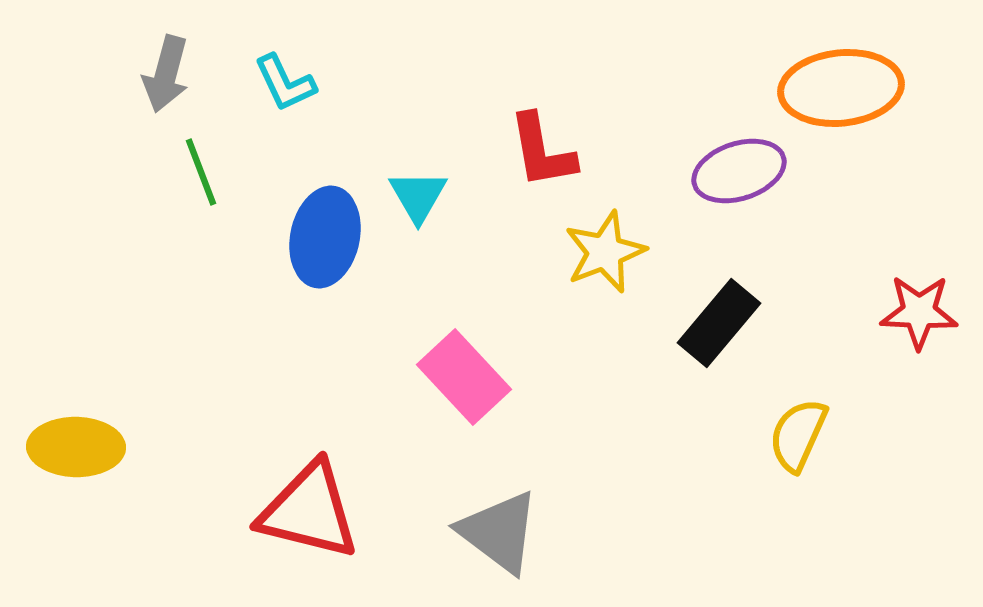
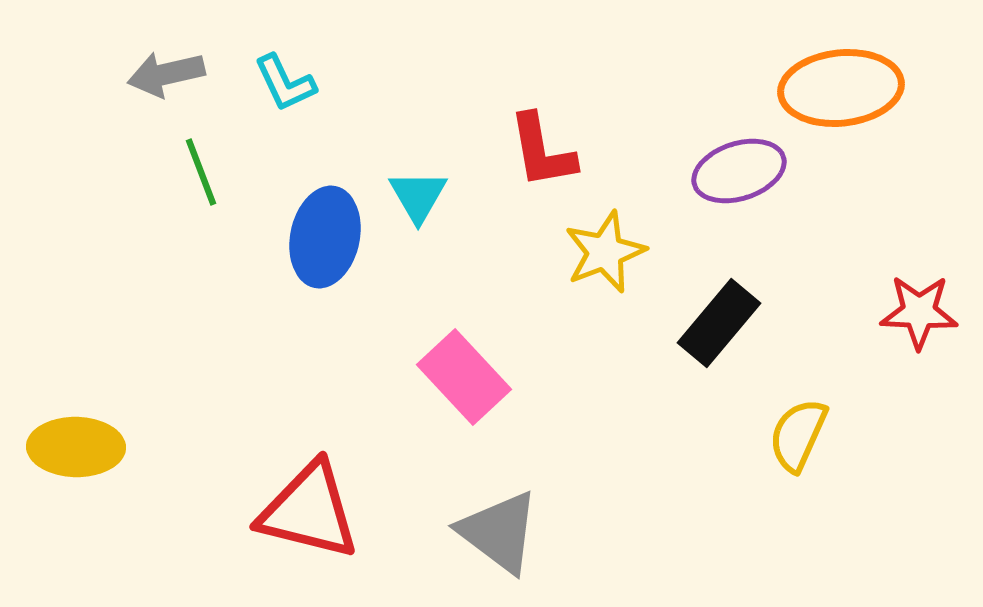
gray arrow: rotated 62 degrees clockwise
